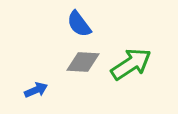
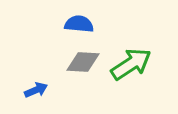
blue semicircle: rotated 132 degrees clockwise
